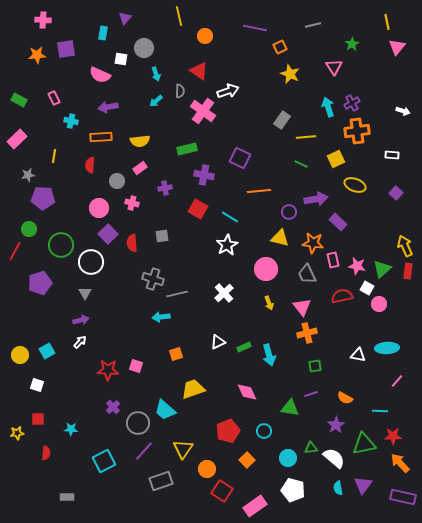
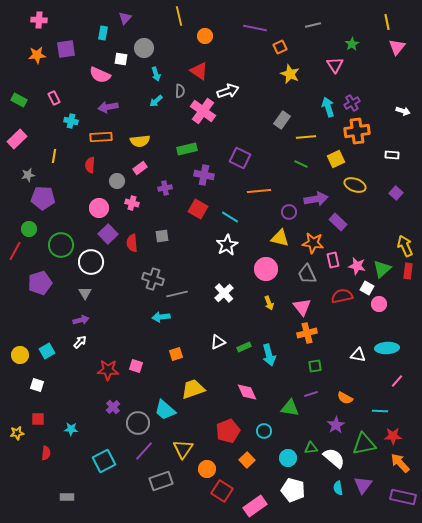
pink cross at (43, 20): moved 4 px left
pink triangle at (334, 67): moved 1 px right, 2 px up
